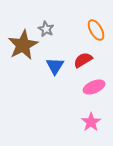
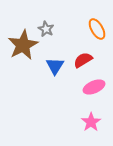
orange ellipse: moved 1 px right, 1 px up
